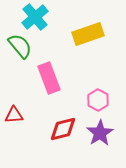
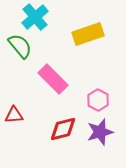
pink rectangle: moved 4 px right, 1 px down; rotated 24 degrees counterclockwise
purple star: moved 1 px up; rotated 16 degrees clockwise
